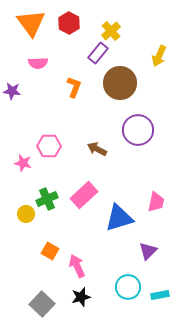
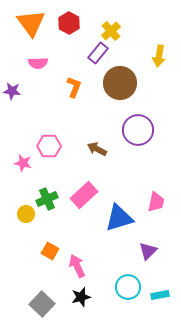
yellow arrow: rotated 15 degrees counterclockwise
